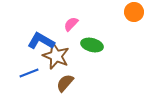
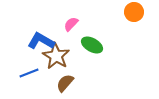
green ellipse: rotated 15 degrees clockwise
brown star: rotated 8 degrees clockwise
